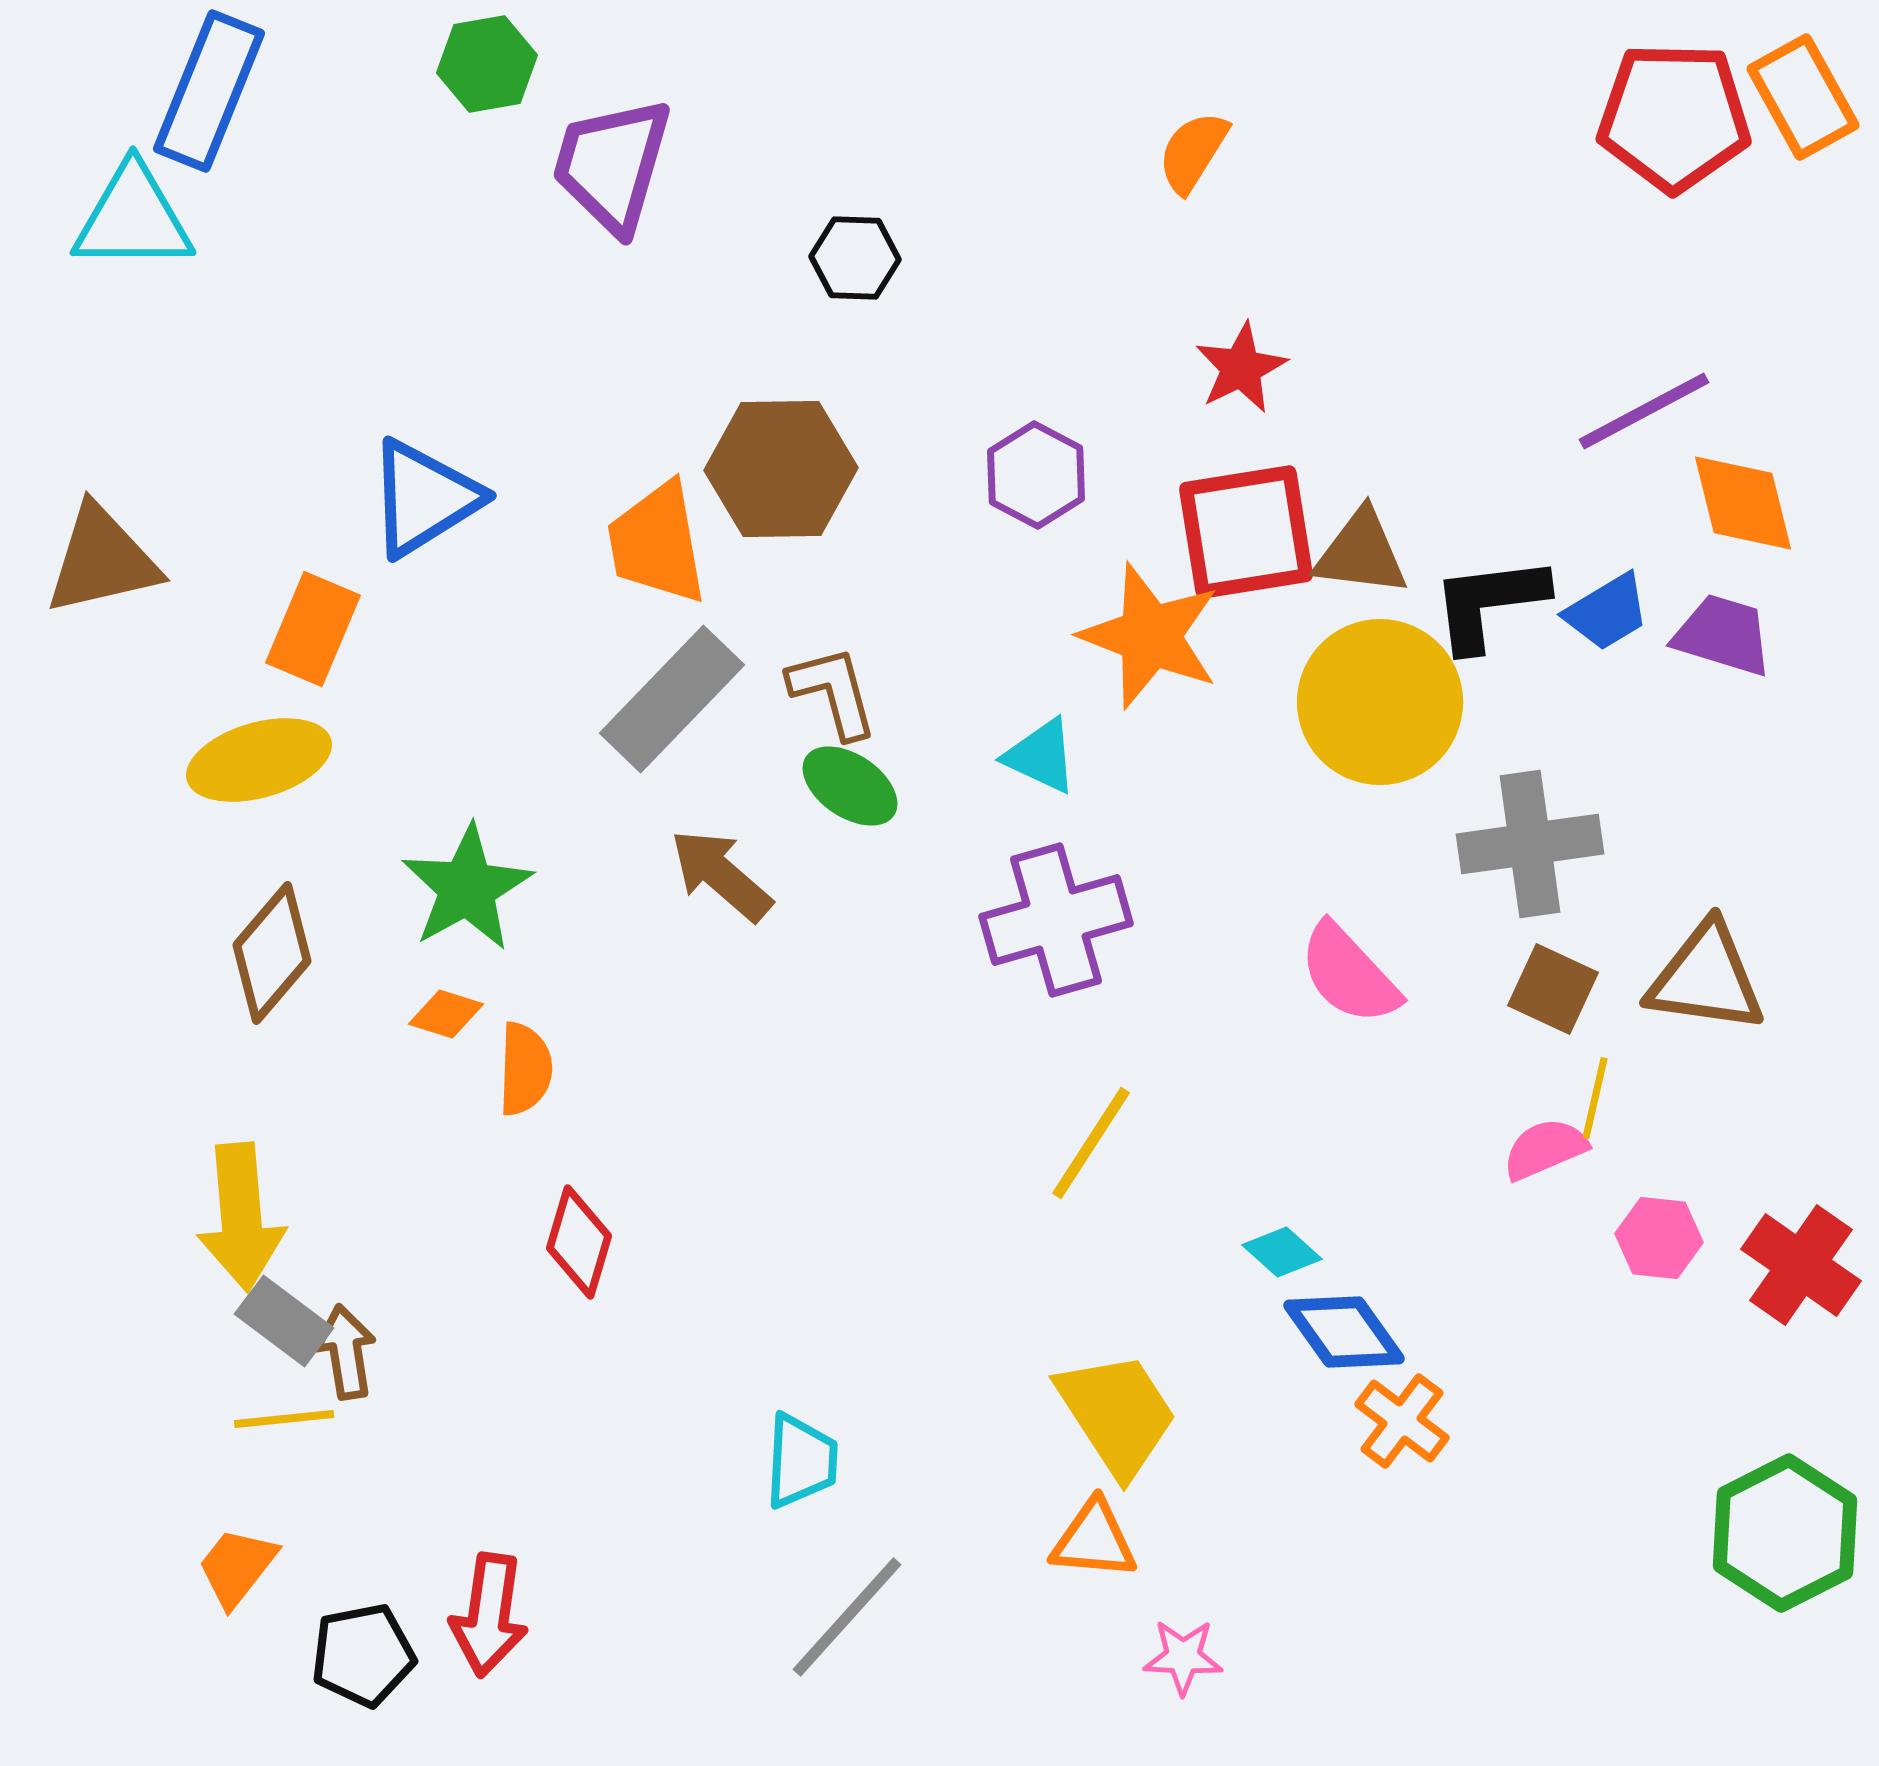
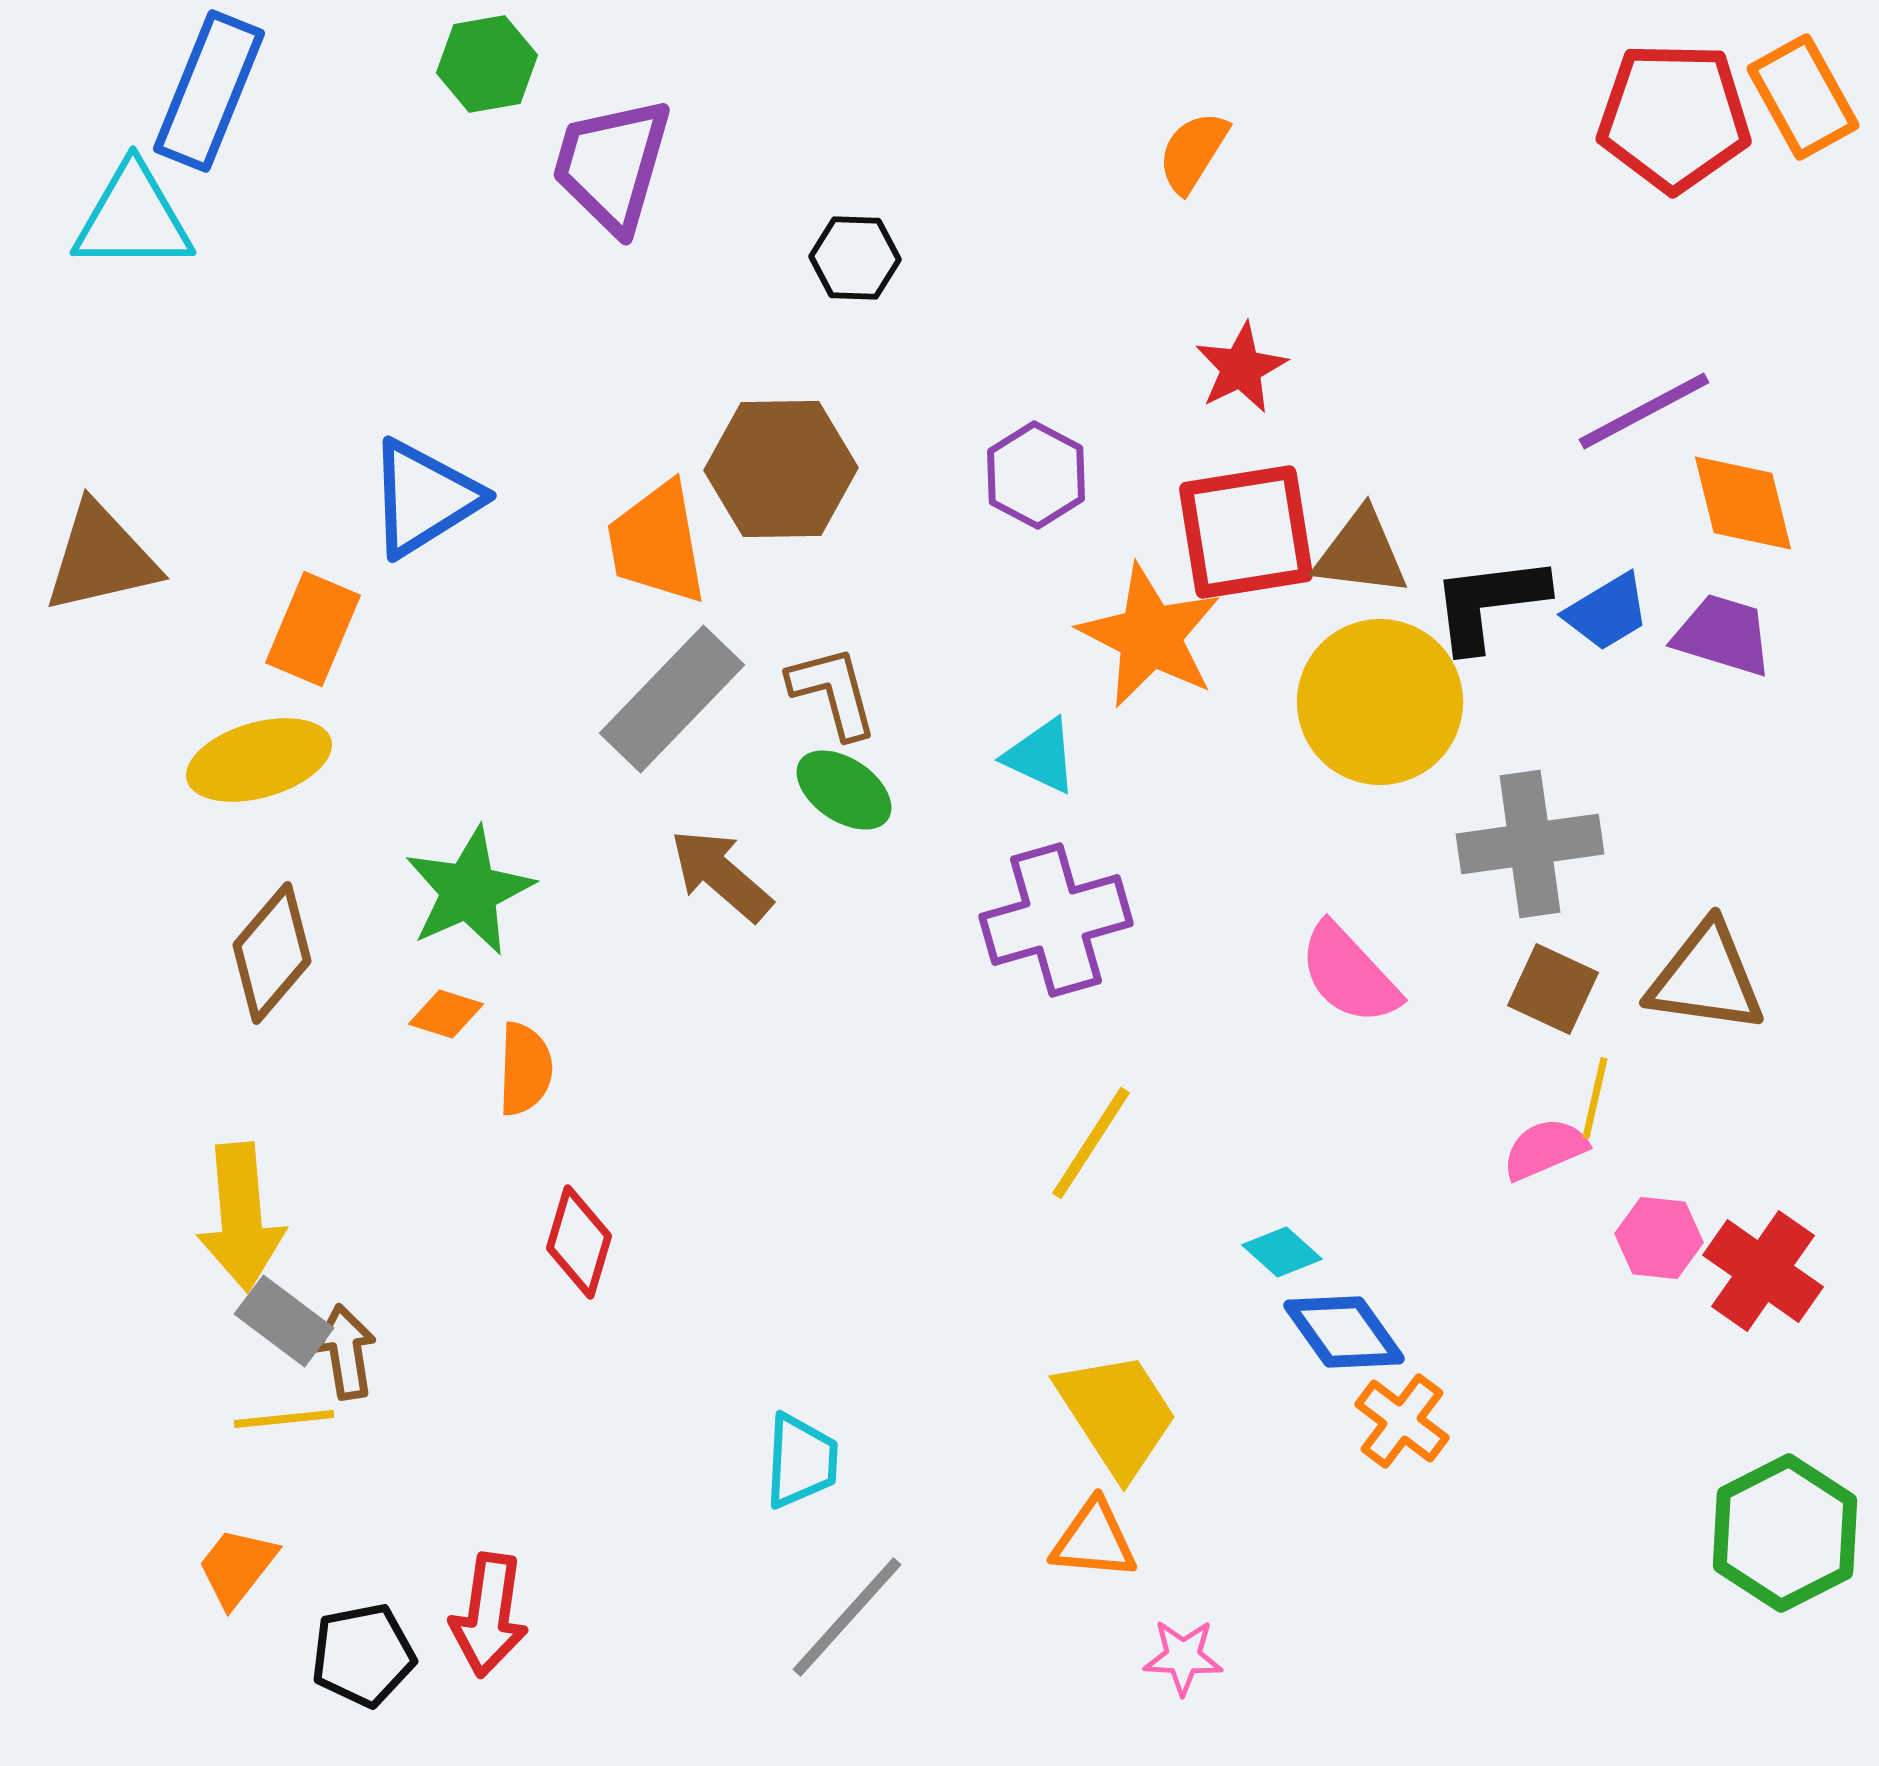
brown triangle at (102, 560): moved 1 px left, 2 px up
orange star at (1150, 636): rotated 6 degrees clockwise
green ellipse at (850, 786): moved 6 px left, 4 px down
green star at (467, 888): moved 2 px right, 3 px down; rotated 5 degrees clockwise
red cross at (1801, 1265): moved 38 px left, 6 px down
